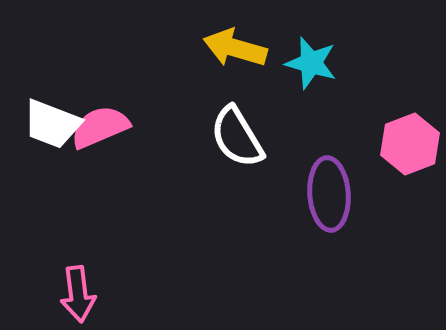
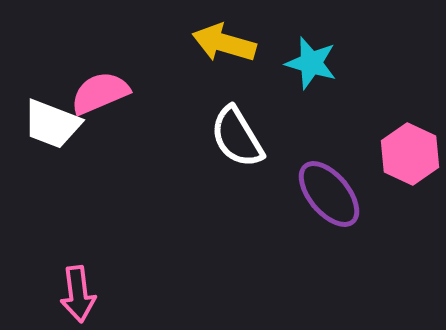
yellow arrow: moved 11 px left, 5 px up
pink semicircle: moved 34 px up
pink hexagon: moved 10 px down; rotated 14 degrees counterclockwise
purple ellipse: rotated 36 degrees counterclockwise
